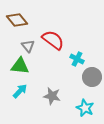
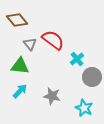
gray triangle: moved 2 px right, 2 px up
cyan cross: rotated 24 degrees clockwise
cyan star: moved 1 px left
